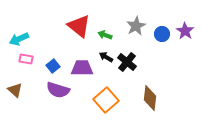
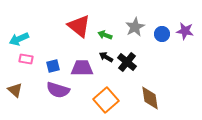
gray star: moved 1 px left, 1 px down
purple star: rotated 24 degrees counterclockwise
blue square: rotated 24 degrees clockwise
brown diamond: rotated 15 degrees counterclockwise
